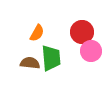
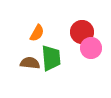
pink circle: moved 3 px up
